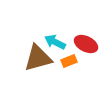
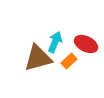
cyan arrow: rotated 85 degrees clockwise
orange rectangle: rotated 21 degrees counterclockwise
